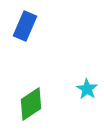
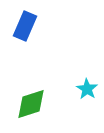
green diamond: rotated 16 degrees clockwise
